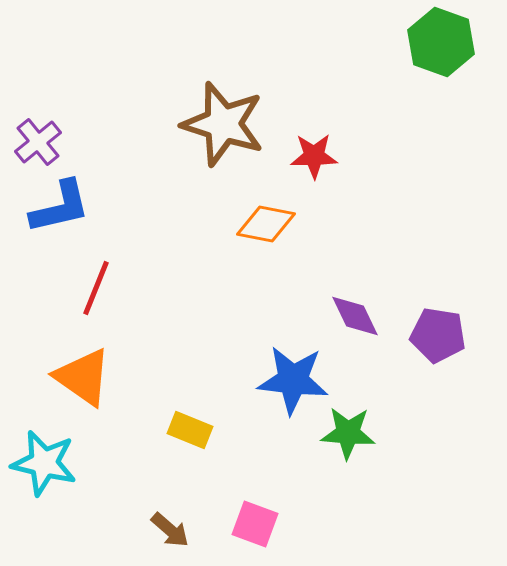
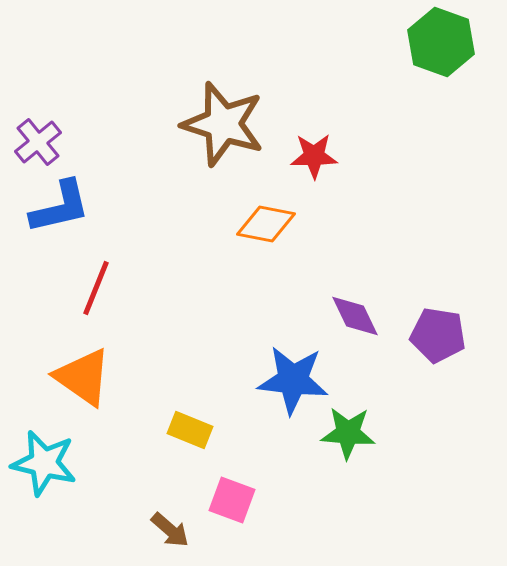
pink square: moved 23 px left, 24 px up
